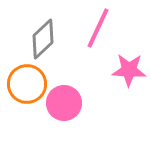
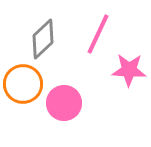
pink line: moved 6 px down
orange circle: moved 4 px left
